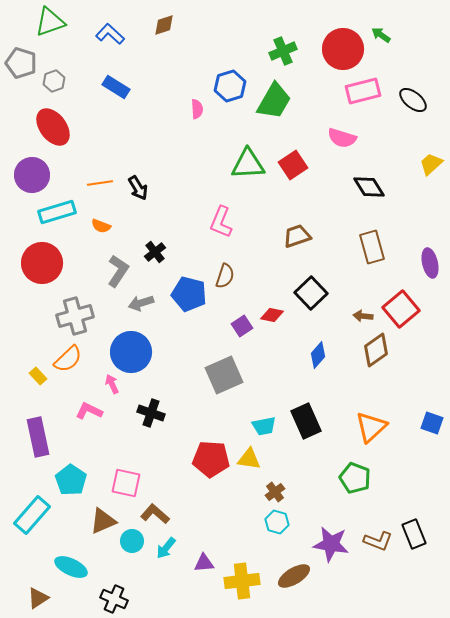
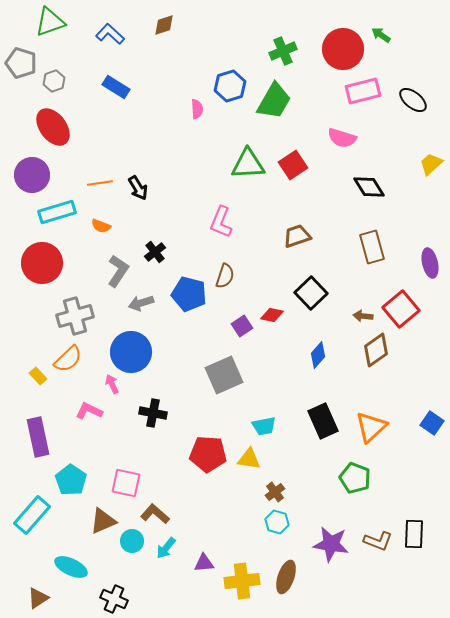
black cross at (151, 413): moved 2 px right; rotated 8 degrees counterclockwise
black rectangle at (306, 421): moved 17 px right
blue square at (432, 423): rotated 15 degrees clockwise
red pentagon at (211, 459): moved 3 px left, 5 px up
black rectangle at (414, 534): rotated 24 degrees clockwise
brown ellipse at (294, 576): moved 8 px left, 1 px down; rotated 40 degrees counterclockwise
